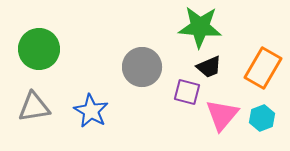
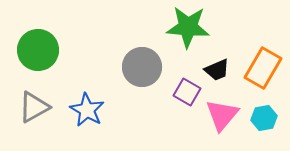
green star: moved 12 px left
green circle: moved 1 px left, 1 px down
black trapezoid: moved 8 px right, 3 px down
purple square: rotated 16 degrees clockwise
gray triangle: rotated 20 degrees counterclockwise
blue star: moved 4 px left, 1 px up
cyan hexagon: moved 2 px right; rotated 10 degrees clockwise
